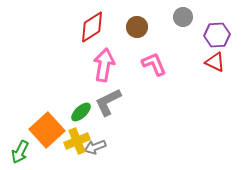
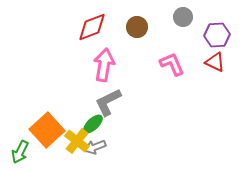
red diamond: rotated 12 degrees clockwise
pink L-shape: moved 18 px right
green ellipse: moved 12 px right, 12 px down
yellow cross: rotated 30 degrees counterclockwise
